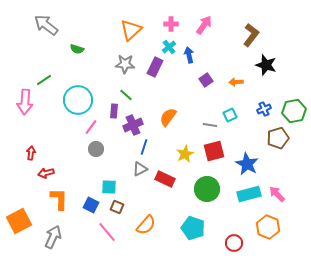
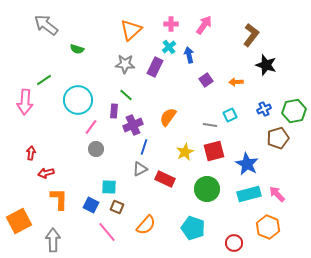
yellow star at (185, 154): moved 2 px up
gray arrow at (53, 237): moved 3 px down; rotated 25 degrees counterclockwise
